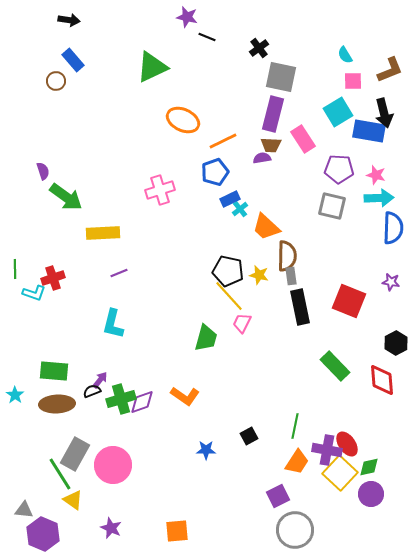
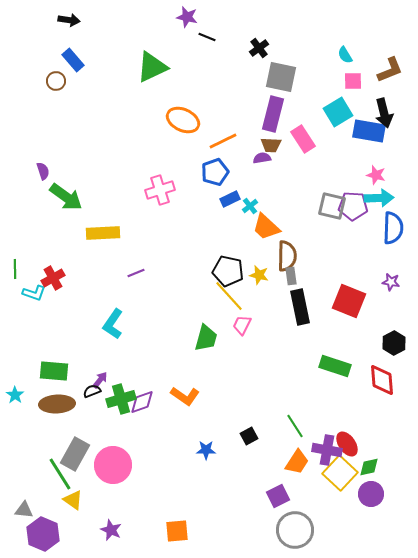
purple pentagon at (339, 169): moved 14 px right, 37 px down
cyan cross at (240, 209): moved 10 px right, 3 px up
purple line at (119, 273): moved 17 px right
red cross at (53, 278): rotated 10 degrees counterclockwise
pink trapezoid at (242, 323): moved 2 px down
cyan L-shape at (113, 324): rotated 20 degrees clockwise
black hexagon at (396, 343): moved 2 px left
green rectangle at (335, 366): rotated 28 degrees counterclockwise
green line at (295, 426): rotated 45 degrees counterclockwise
purple star at (111, 528): moved 2 px down
